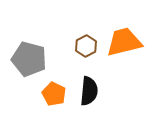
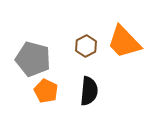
orange trapezoid: rotated 120 degrees counterclockwise
gray pentagon: moved 4 px right
orange pentagon: moved 8 px left, 3 px up
